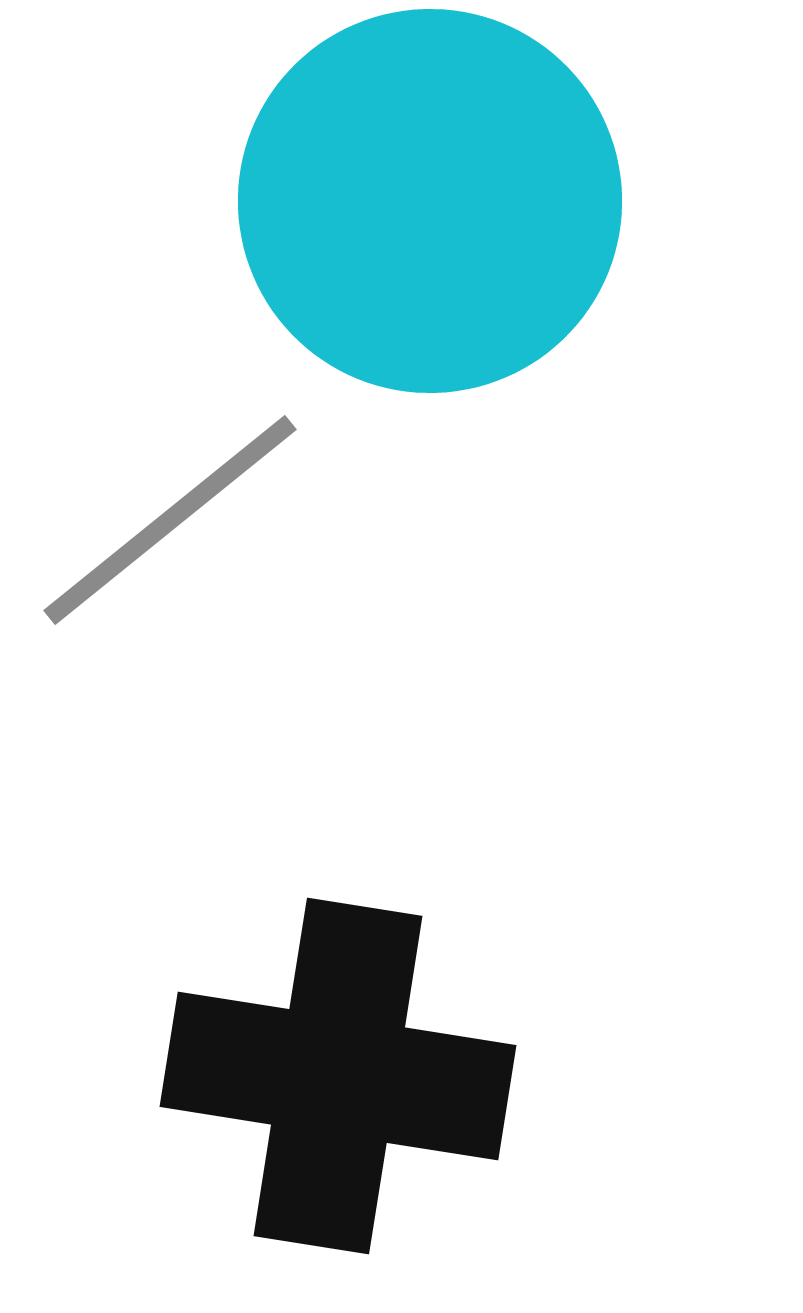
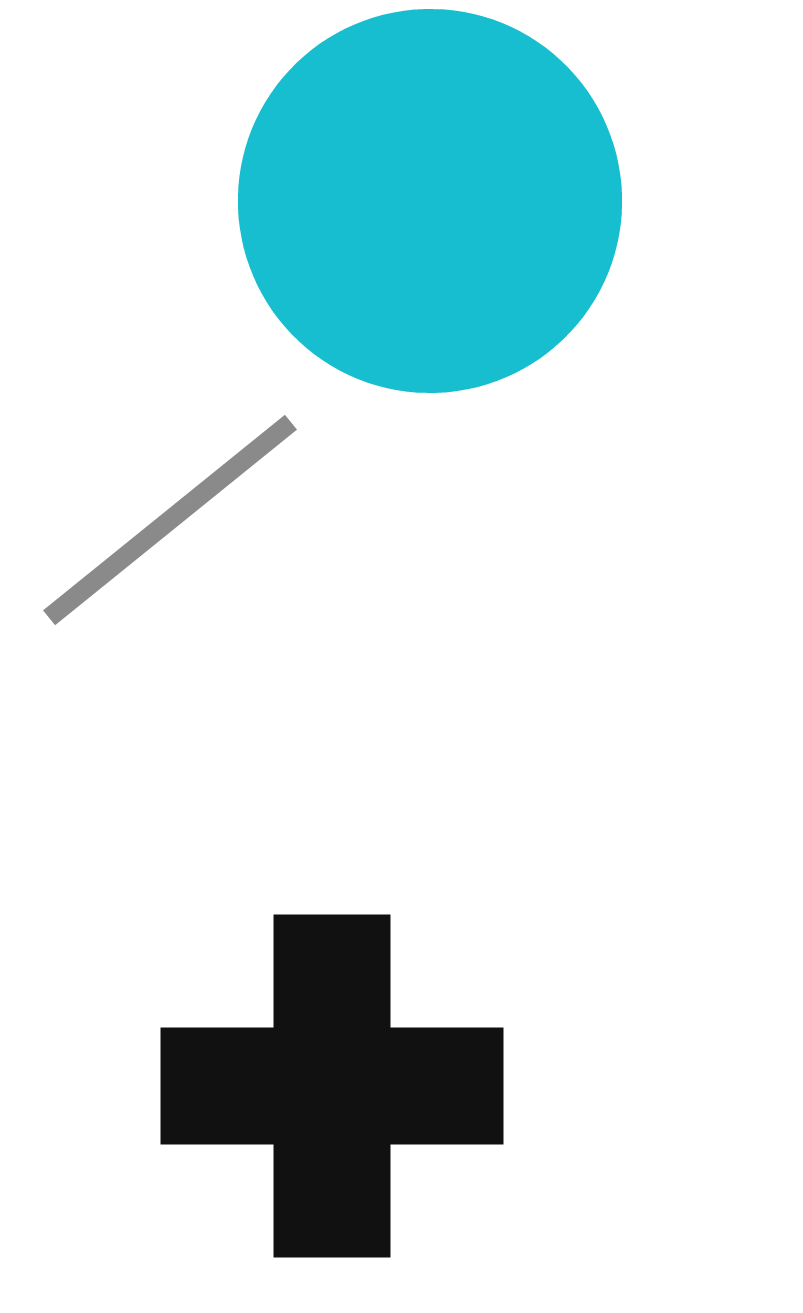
black cross: moved 6 px left, 10 px down; rotated 9 degrees counterclockwise
